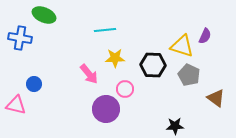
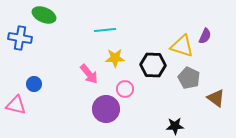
gray pentagon: moved 3 px down
